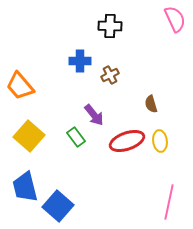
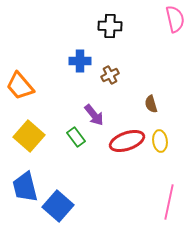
pink semicircle: rotated 12 degrees clockwise
